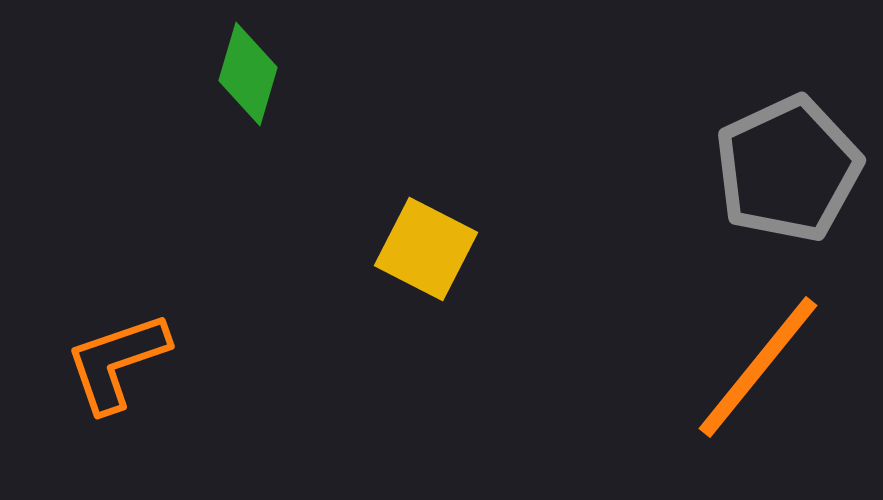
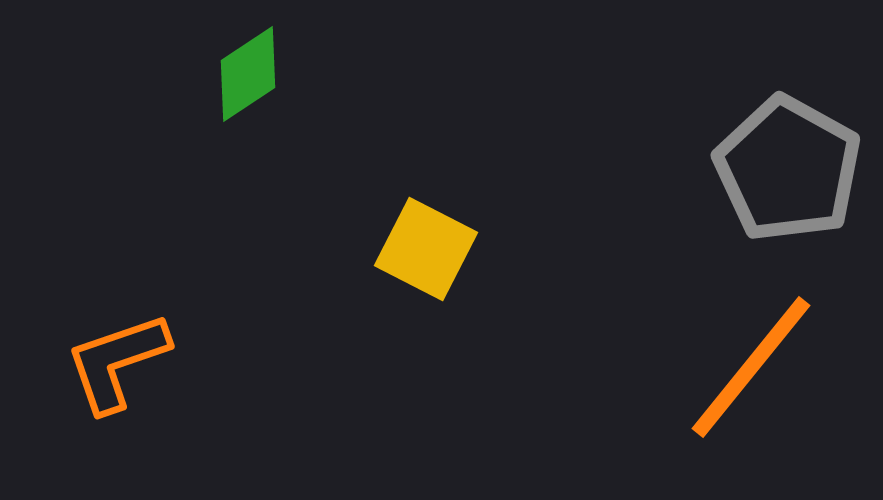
green diamond: rotated 40 degrees clockwise
gray pentagon: rotated 18 degrees counterclockwise
orange line: moved 7 px left
